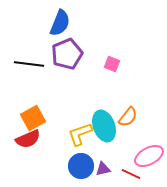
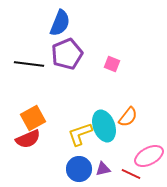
blue circle: moved 2 px left, 3 px down
